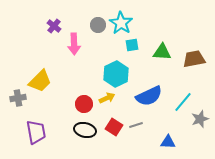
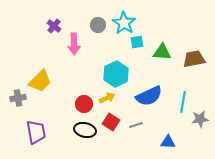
cyan star: moved 3 px right
cyan square: moved 5 px right, 3 px up
cyan line: rotated 30 degrees counterclockwise
gray star: rotated 12 degrees clockwise
red square: moved 3 px left, 5 px up
